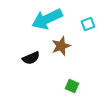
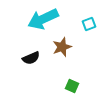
cyan arrow: moved 4 px left
cyan square: moved 1 px right
brown star: moved 1 px right, 1 px down
